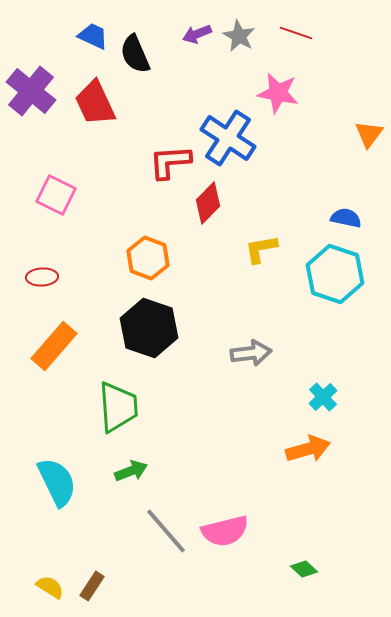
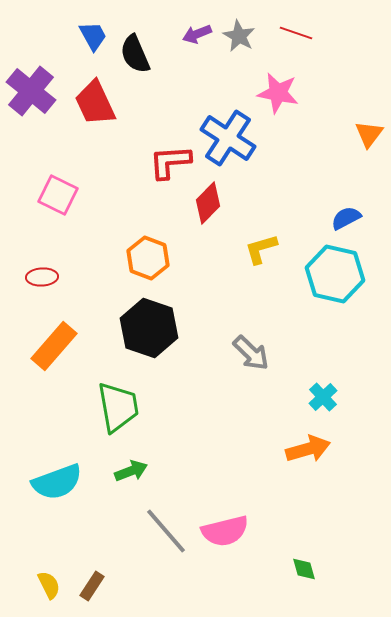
blue trapezoid: rotated 36 degrees clockwise
pink square: moved 2 px right
blue semicircle: rotated 40 degrees counterclockwise
yellow L-shape: rotated 6 degrees counterclockwise
cyan hexagon: rotated 6 degrees counterclockwise
gray arrow: rotated 51 degrees clockwise
green trapezoid: rotated 6 degrees counterclockwise
cyan semicircle: rotated 96 degrees clockwise
green diamond: rotated 32 degrees clockwise
yellow semicircle: moved 1 px left, 2 px up; rotated 32 degrees clockwise
